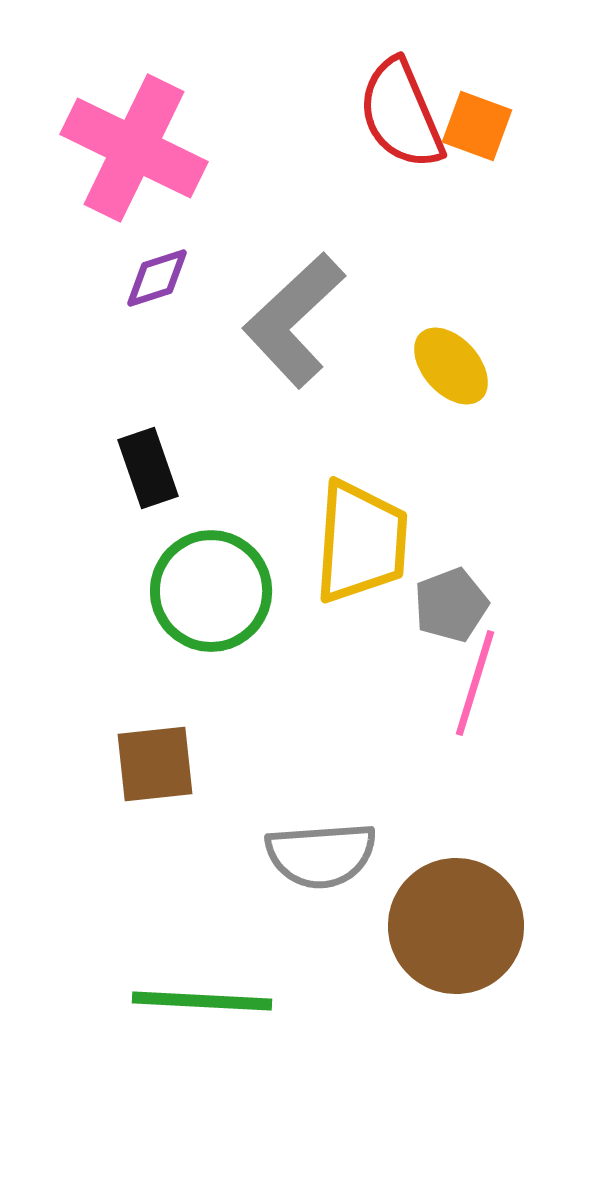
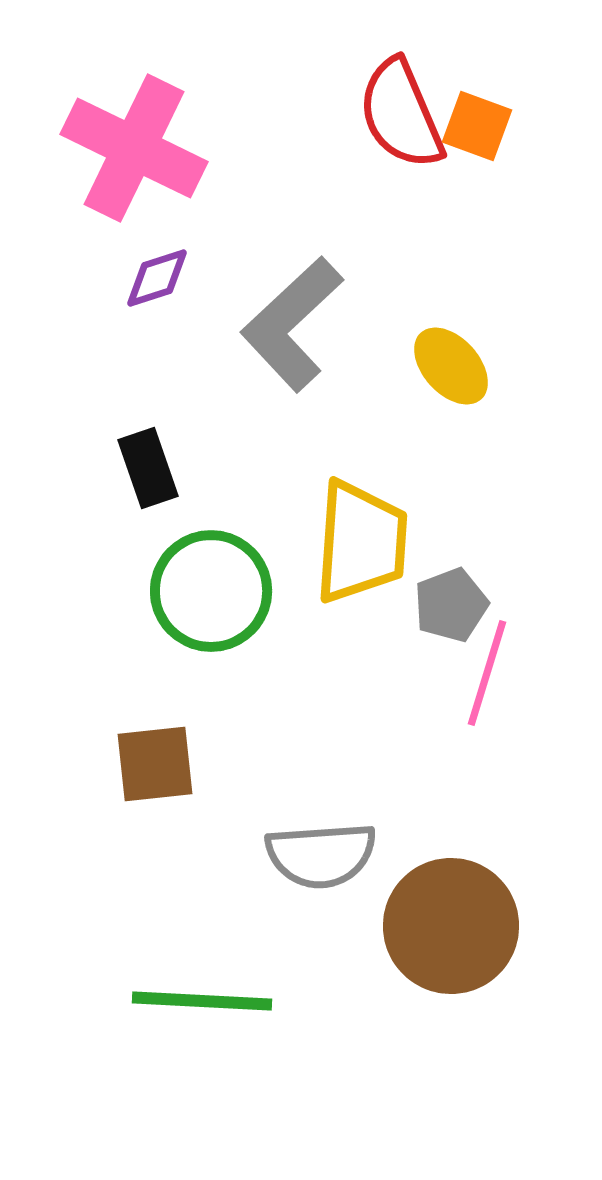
gray L-shape: moved 2 px left, 4 px down
pink line: moved 12 px right, 10 px up
brown circle: moved 5 px left
